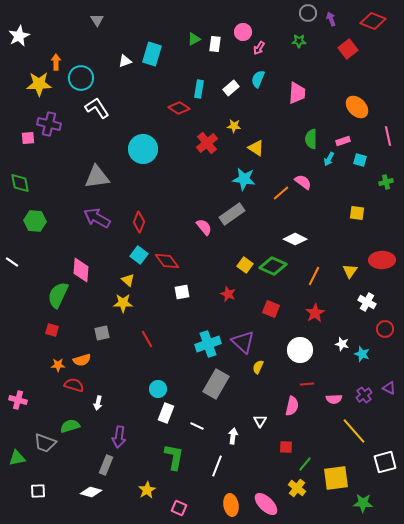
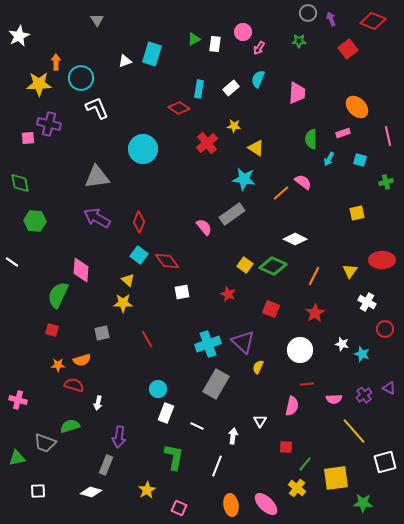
white L-shape at (97, 108): rotated 10 degrees clockwise
pink rectangle at (343, 141): moved 8 px up
yellow square at (357, 213): rotated 21 degrees counterclockwise
